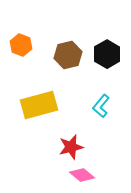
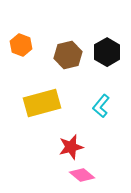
black hexagon: moved 2 px up
yellow rectangle: moved 3 px right, 2 px up
